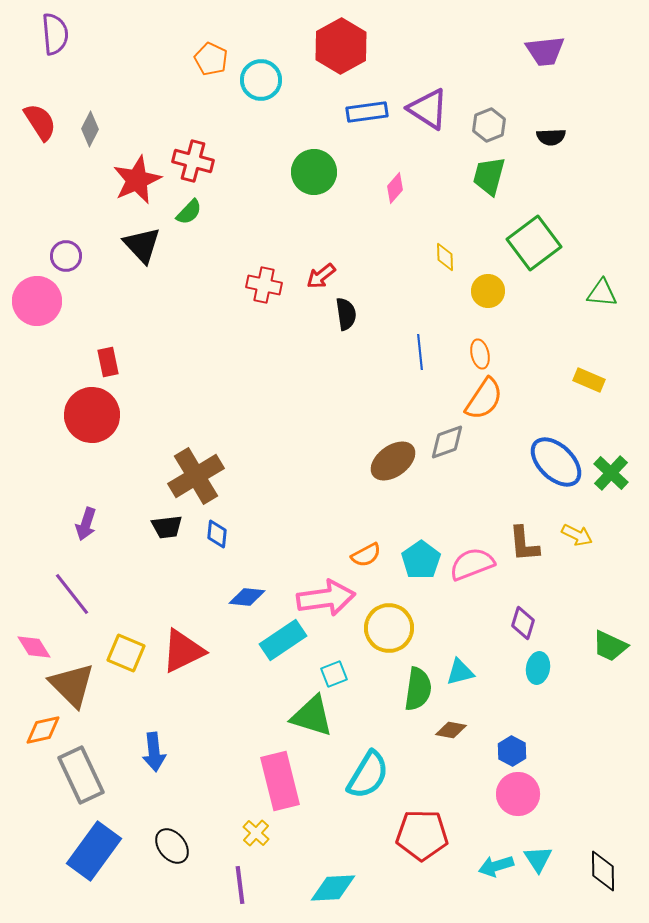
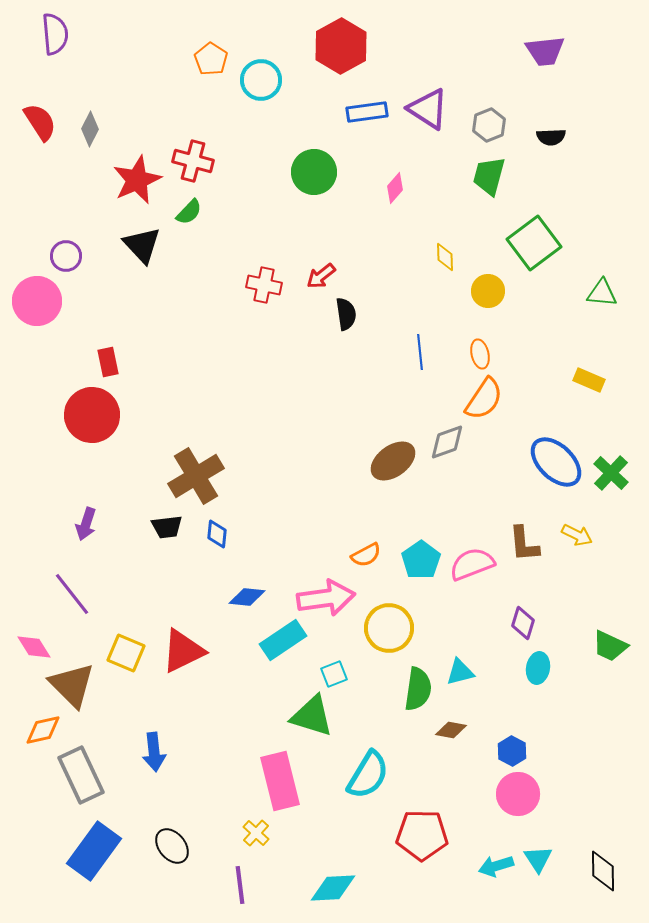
orange pentagon at (211, 59): rotated 8 degrees clockwise
